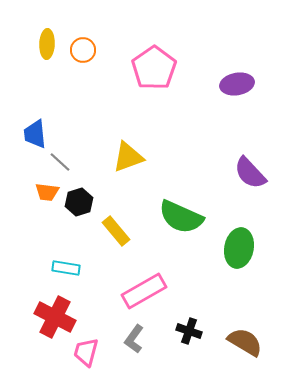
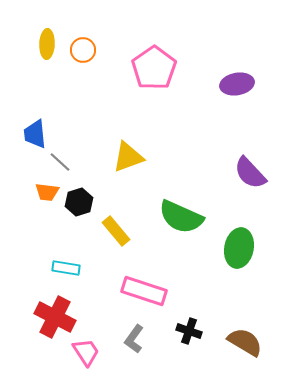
pink rectangle: rotated 48 degrees clockwise
pink trapezoid: rotated 132 degrees clockwise
